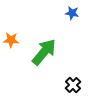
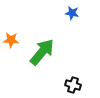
green arrow: moved 2 px left
black cross: rotated 28 degrees counterclockwise
